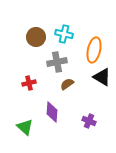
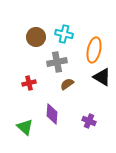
purple diamond: moved 2 px down
